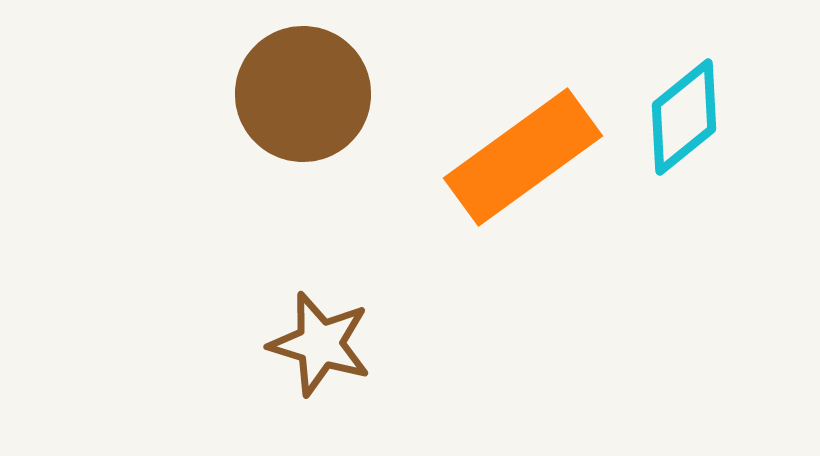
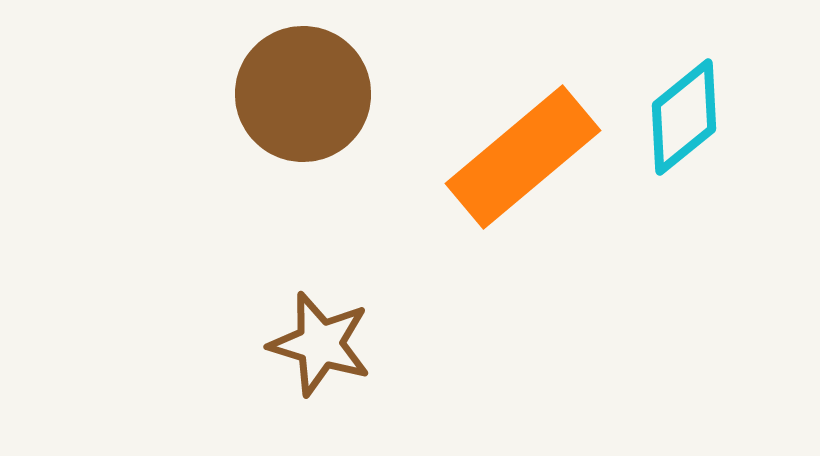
orange rectangle: rotated 4 degrees counterclockwise
